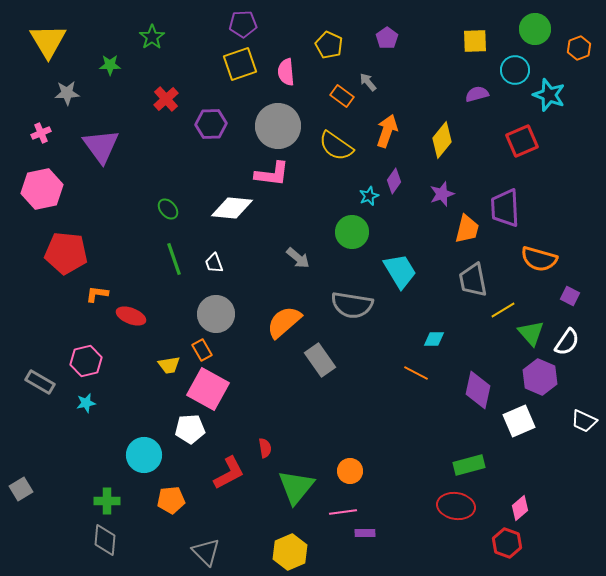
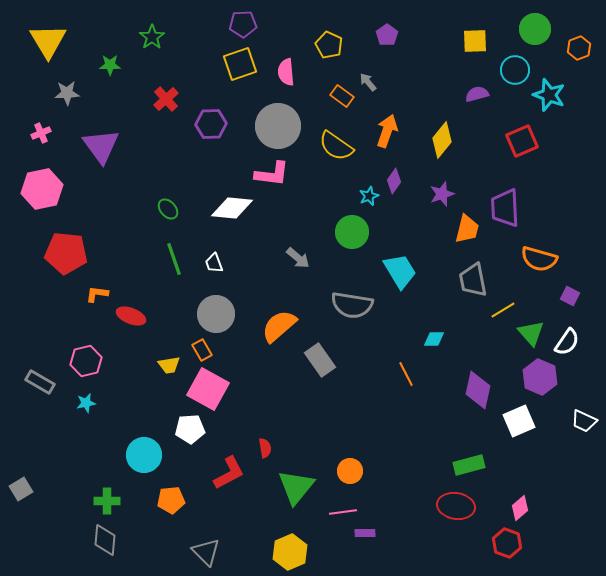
purple pentagon at (387, 38): moved 3 px up
orange semicircle at (284, 322): moved 5 px left, 4 px down
orange line at (416, 373): moved 10 px left, 1 px down; rotated 35 degrees clockwise
